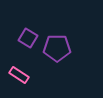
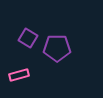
pink rectangle: rotated 48 degrees counterclockwise
